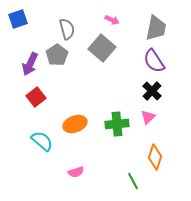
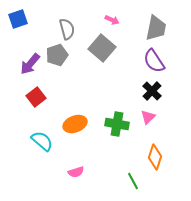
gray pentagon: rotated 15 degrees clockwise
purple arrow: rotated 15 degrees clockwise
green cross: rotated 15 degrees clockwise
